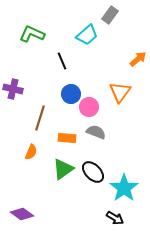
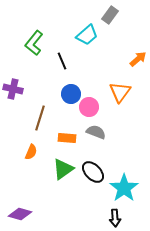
green L-shape: moved 2 px right, 9 px down; rotated 75 degrees counterclockwise
purple diamond: moved 2 px left; rotated 20 degrees counterclockwise
black arrow: rotated 54 degrees clockwise
